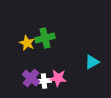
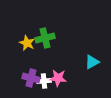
purple cross: rotated 24 degrees counterclockwise
